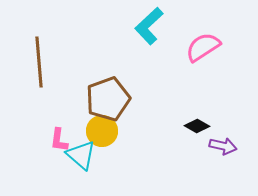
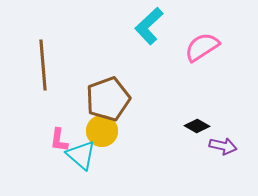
pink semicircle: moved 1 px left
brown line: moved 4 px right, 3 px down
